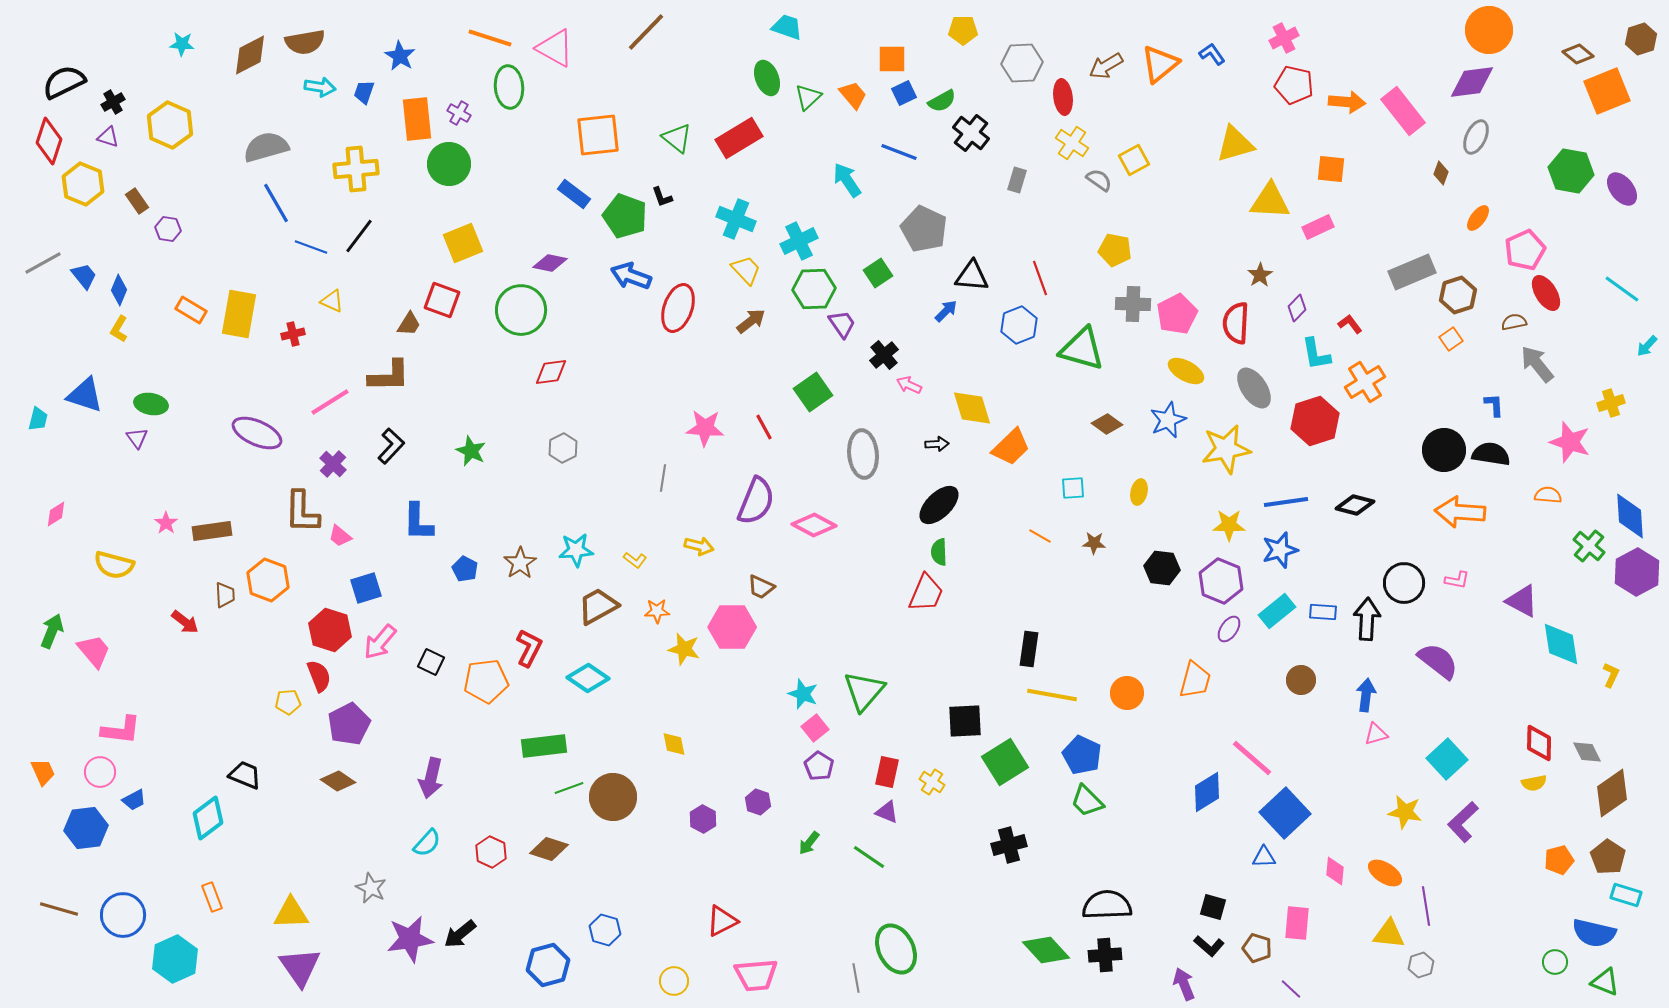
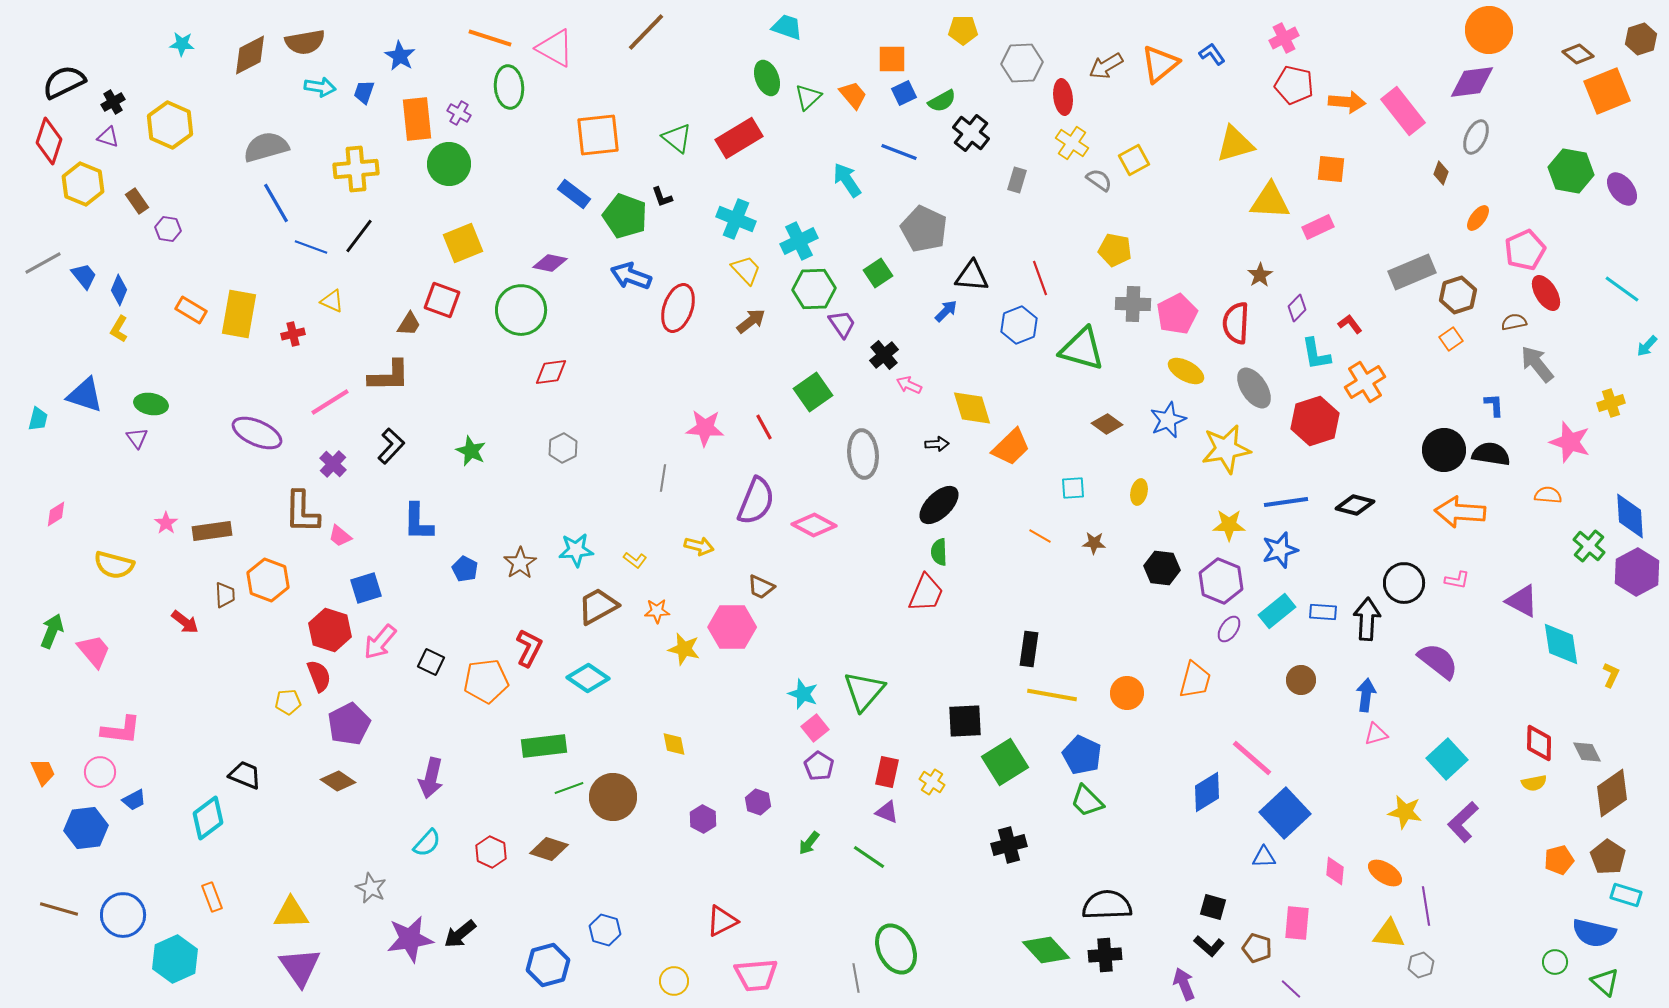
green triangle at (1605, 982): rotated 20 degrees clockwise
